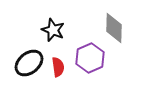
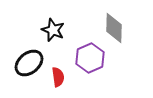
red semicircle: moved 10 px down
